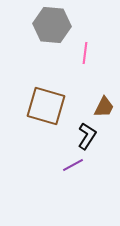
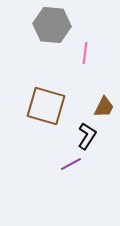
purple line: moved 2 px left, 1 px up
